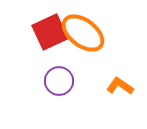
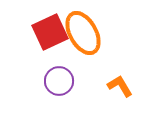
orange ellipse: rotated 24 degrees clockwise
orange L-shape: rotated 24 degrees clockwise
